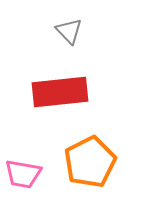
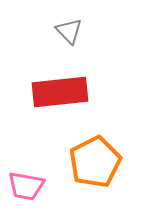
orange pentagon: moved 5 px right
pink trapezoid: moved 3 px right, 12 px down
